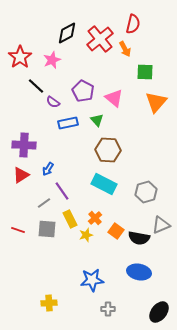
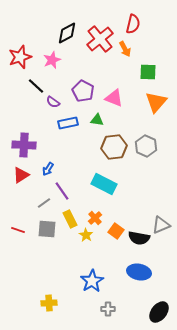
red star: rotated 15 degrees clockwise
green square: moved 3 px right
pink triangle: rotated 18 degrees counterclockwise
green triangle: rotated 40 degrees counterclockwise
brown hexagon: moved 6 px right, 3 px up; rotated 10 degrees counterclockwise
gray hexagon: moved 46 px up; rotated 20 degrees counterclockwise
yellow star: rotated 24 degrees counterclockwise
blue star: moved 1 px down; rotated 25 degrees counterclockwise
